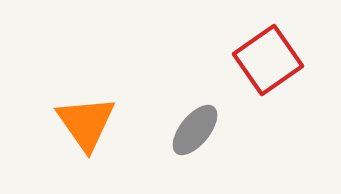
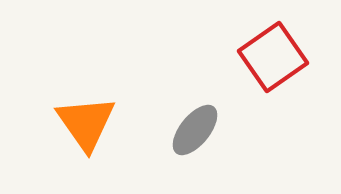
red square: moved 5 px right, 3 px up
